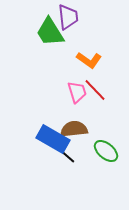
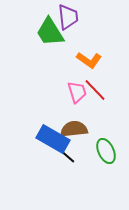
green ellipse: rotated 25 degrees clockwise
